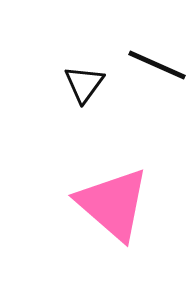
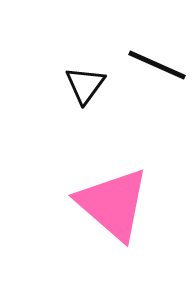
black triangle: moved 1 px right, 1 px down
